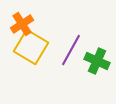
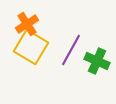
orange cross: moved 5 px right
